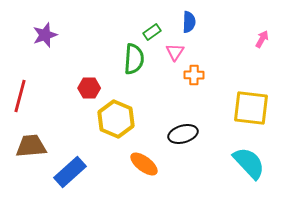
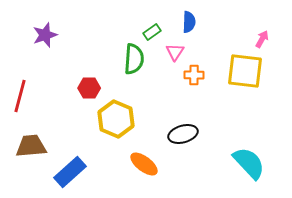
yellow square: moved 6 px left, 37 px up
